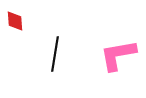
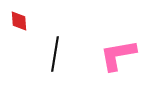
red diamond: moved 4 px right
